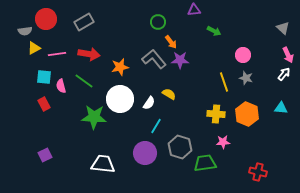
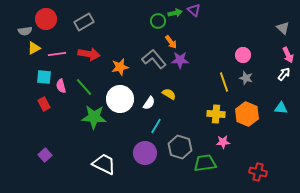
purple triangle: rotated 48 degrees clockwise
green circle: moved 1 px up
green arrow: moved 39 px left, 18 px up; rotated 40 degrees counterclockwise
green line: moved 6 px down; rotated 12 degrees clockwise
purple square: rotated 16 degrees counterclockwise
white trapezoid: moved 1 px right; rotated 20 degrees clockwise
